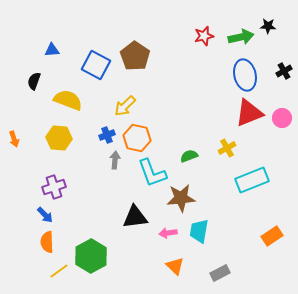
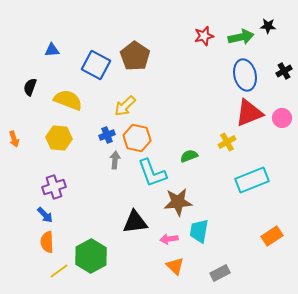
black semicircle: moved 4 px left, 6 px down
yellow cross: moved 6 px up
brown star: moved 3 px left, 4 px down
black triangle: moved 5 px down
pink arrow: moved 1 px right, 6 px down
